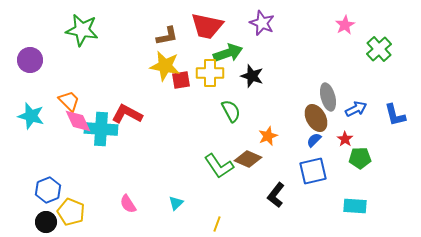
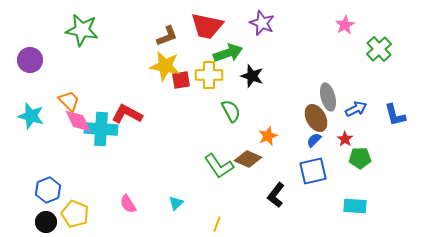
brown L-shape: rotated 10 degrees counterclockwise
yellow cross: moved 1 px left, 2 px down
yellow pentagon: moved 4 px right, 2 px down
